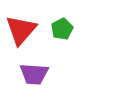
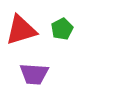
red triangle: rotated 32 degrees clockwise
